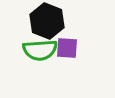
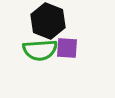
black hexagon: moved 1 px right
